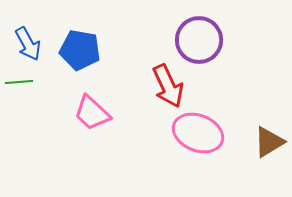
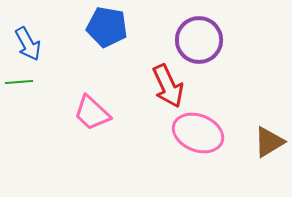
blue pentagon: moved 27 px right, 23 px up
